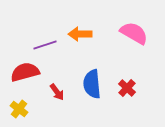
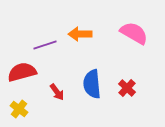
red semicircle: moved 3 px left
